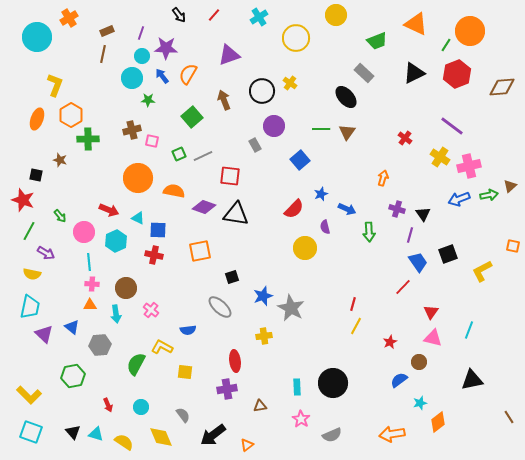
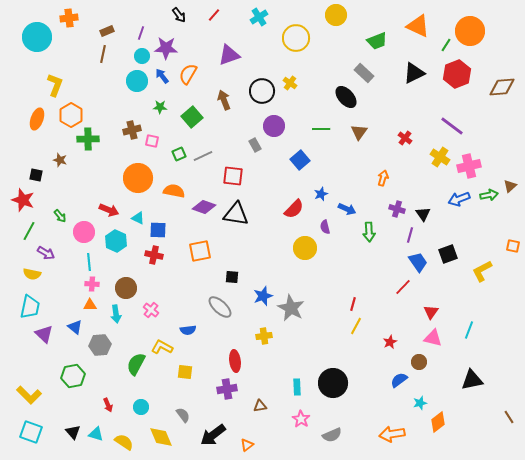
orange cross at (69, 18): rotated 24 degrees clockwise
orange triangle at (416, 24): moved 2 px right, 2 px down
cyan circle at (132, 78): moved 5 px right, 3 px down
green star at (148, 100): moved 12 px right, 7 px down
brown triangle at (347, 132): moved 12 px right
red square at (230, 176): moved 3 px right
cyan hexagon at (116, 241): rotated 10 degrees counterclockwise
black square at (232, 277): rotated 24 degrees clockwise
blue triangle at (72, 327): moved 3 px right
